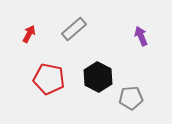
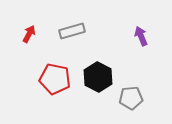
gray rectangle: moved 2 px left, 2 px down; rotated 25 degrees clockwise
red pentagon: moved 6 px right
